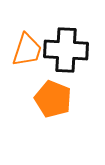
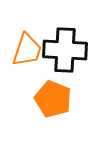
black cross: moved 1 px left
